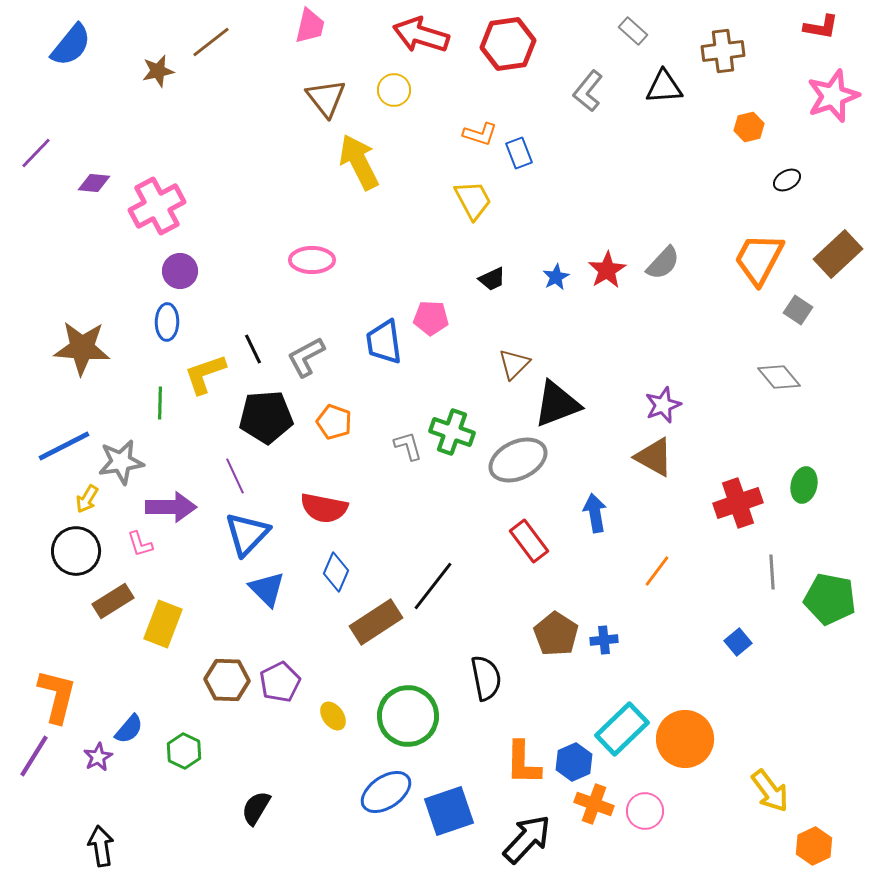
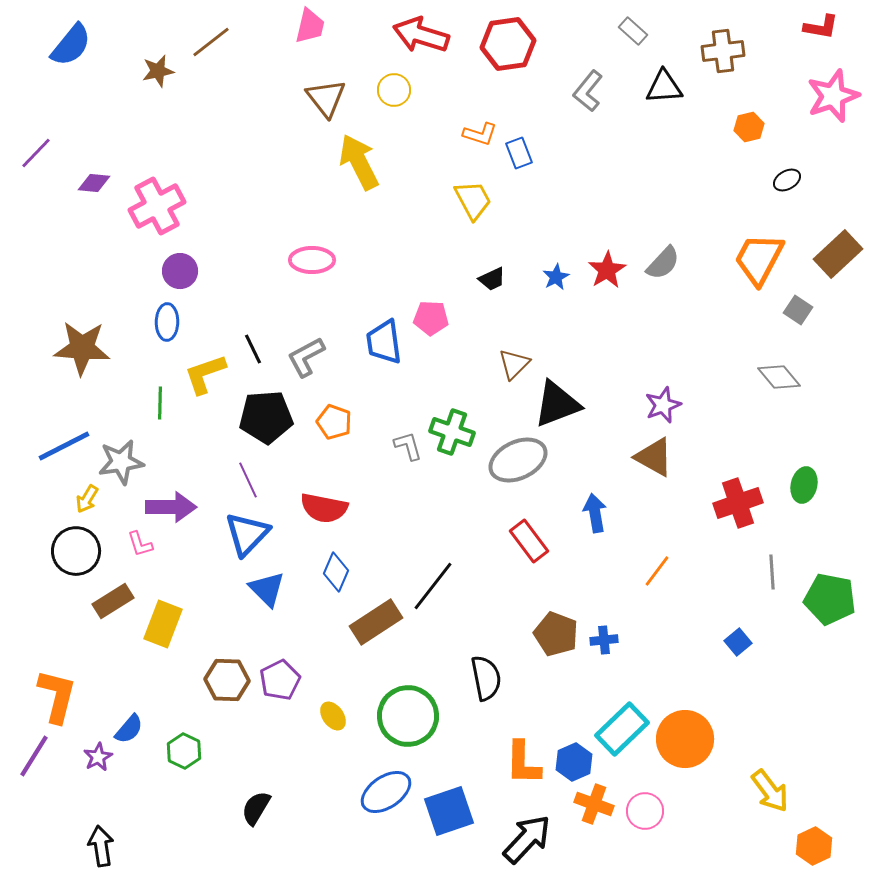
purple line at (235, 476): moved 13 px right, 4 px down
brown pentagon at (556, 634): rotated 12 degrees counterclockwise
purple pentagon at (280, 682): moved 2 px up
